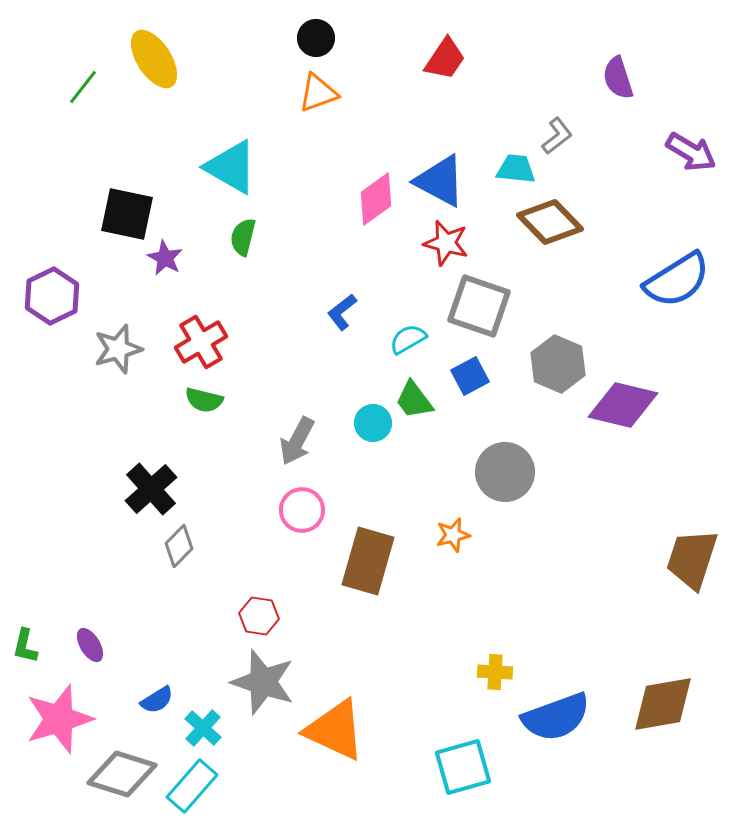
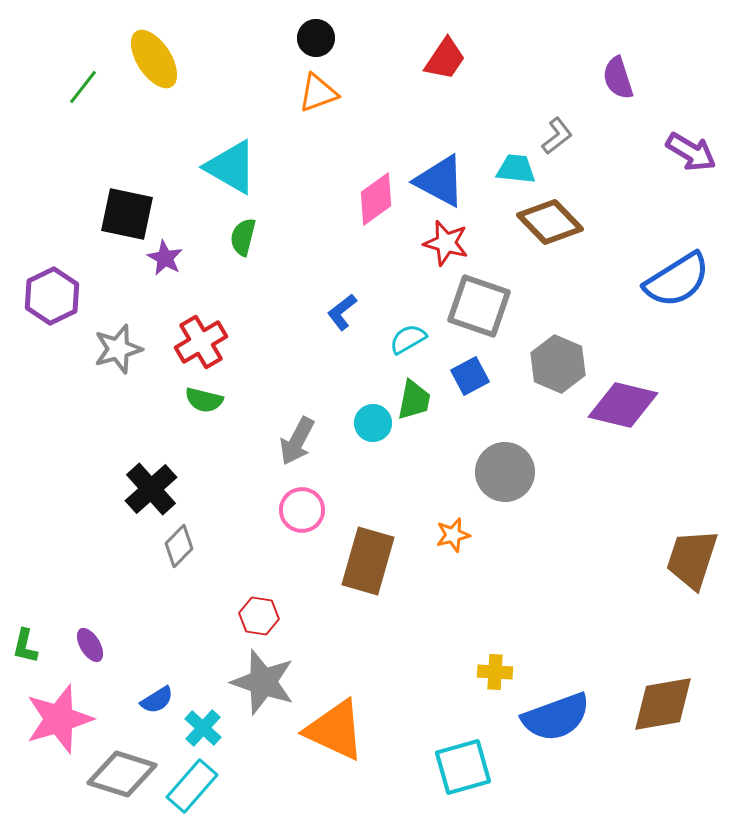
green trapezoid at (414, 400): rotated 132 degrees counterclockwise
